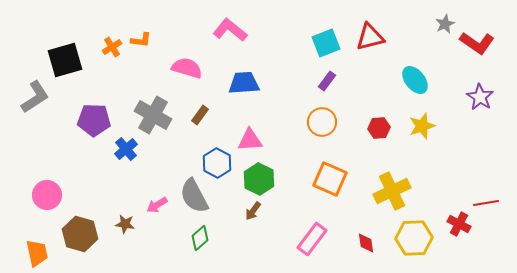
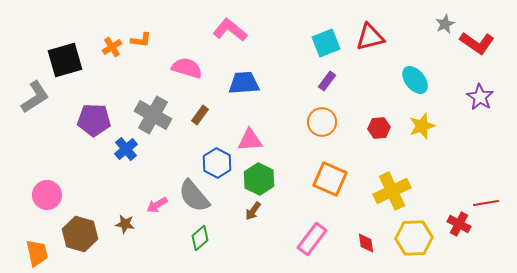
gray semicircle: rotated 12 degrees counterclockwise
